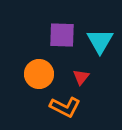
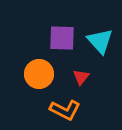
purple square: moved 3 px down
cyan triangle: rotated 12 degrees counterclockwise
orange L-shape: moved 3 px down
